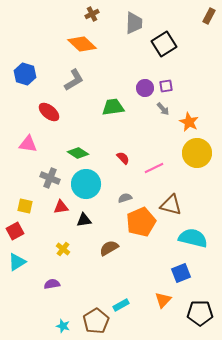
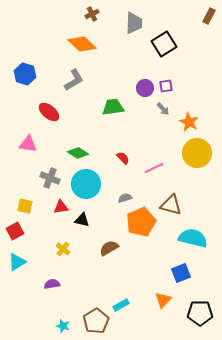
black triangle: moved 2 px left; rotated 21 degrees clockwise
